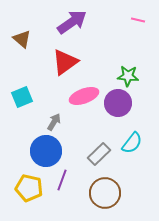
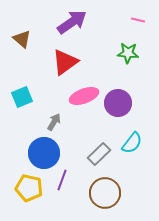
green star: moved 23 px up
blue circle: moved 2 px left, 2 px down
